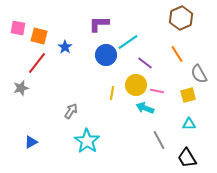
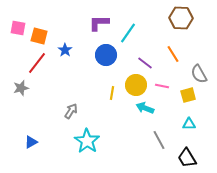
brown hexagon: rotated 25 degrees clockwise
purple L-shape: moved 1 px up
cyan line: moved 9 px up; rotated 20 degrees counterclockwise
blue star: moved 3 px down
orange line: moved 4 px left
pink line: moved 5 px right, 5 px up
